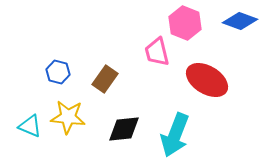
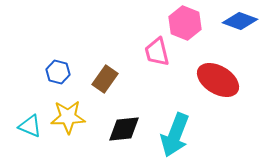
red ellipse: moved 11 px right
yellow star: rotated 8 degrees counterclockwise
